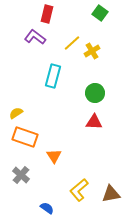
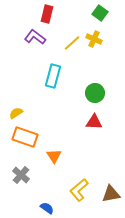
yellow cross: moved 2 px right, 12 px up; rotated 35 degrees counterclockwise
